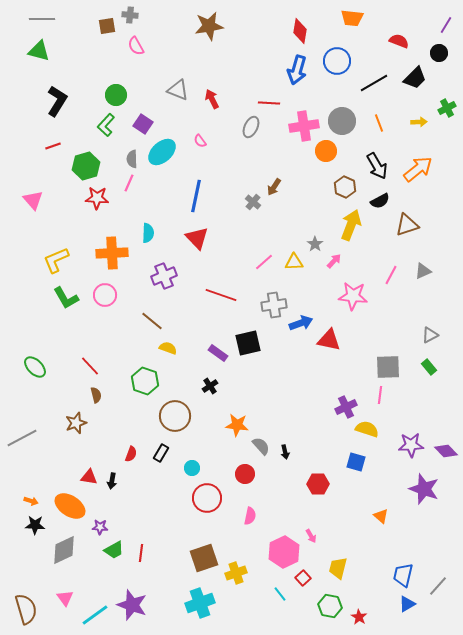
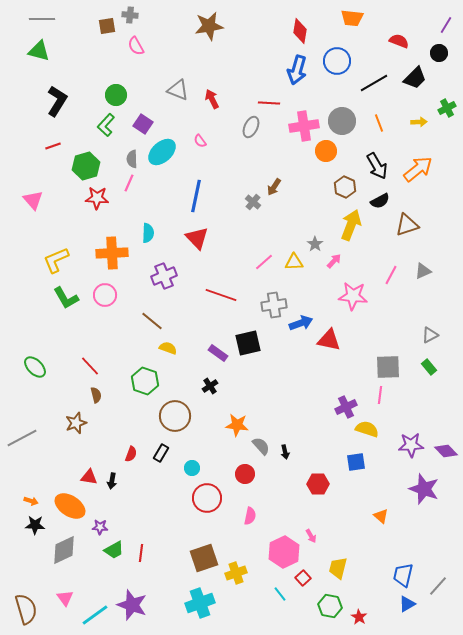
blue square at (356, 462): rotated 24 degrees counterclockwise
